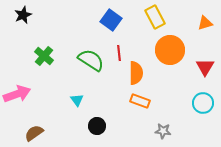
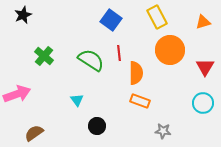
yellow rectangle: moved 2 px right
orange triangle: moved 2 px left, 1 px up
